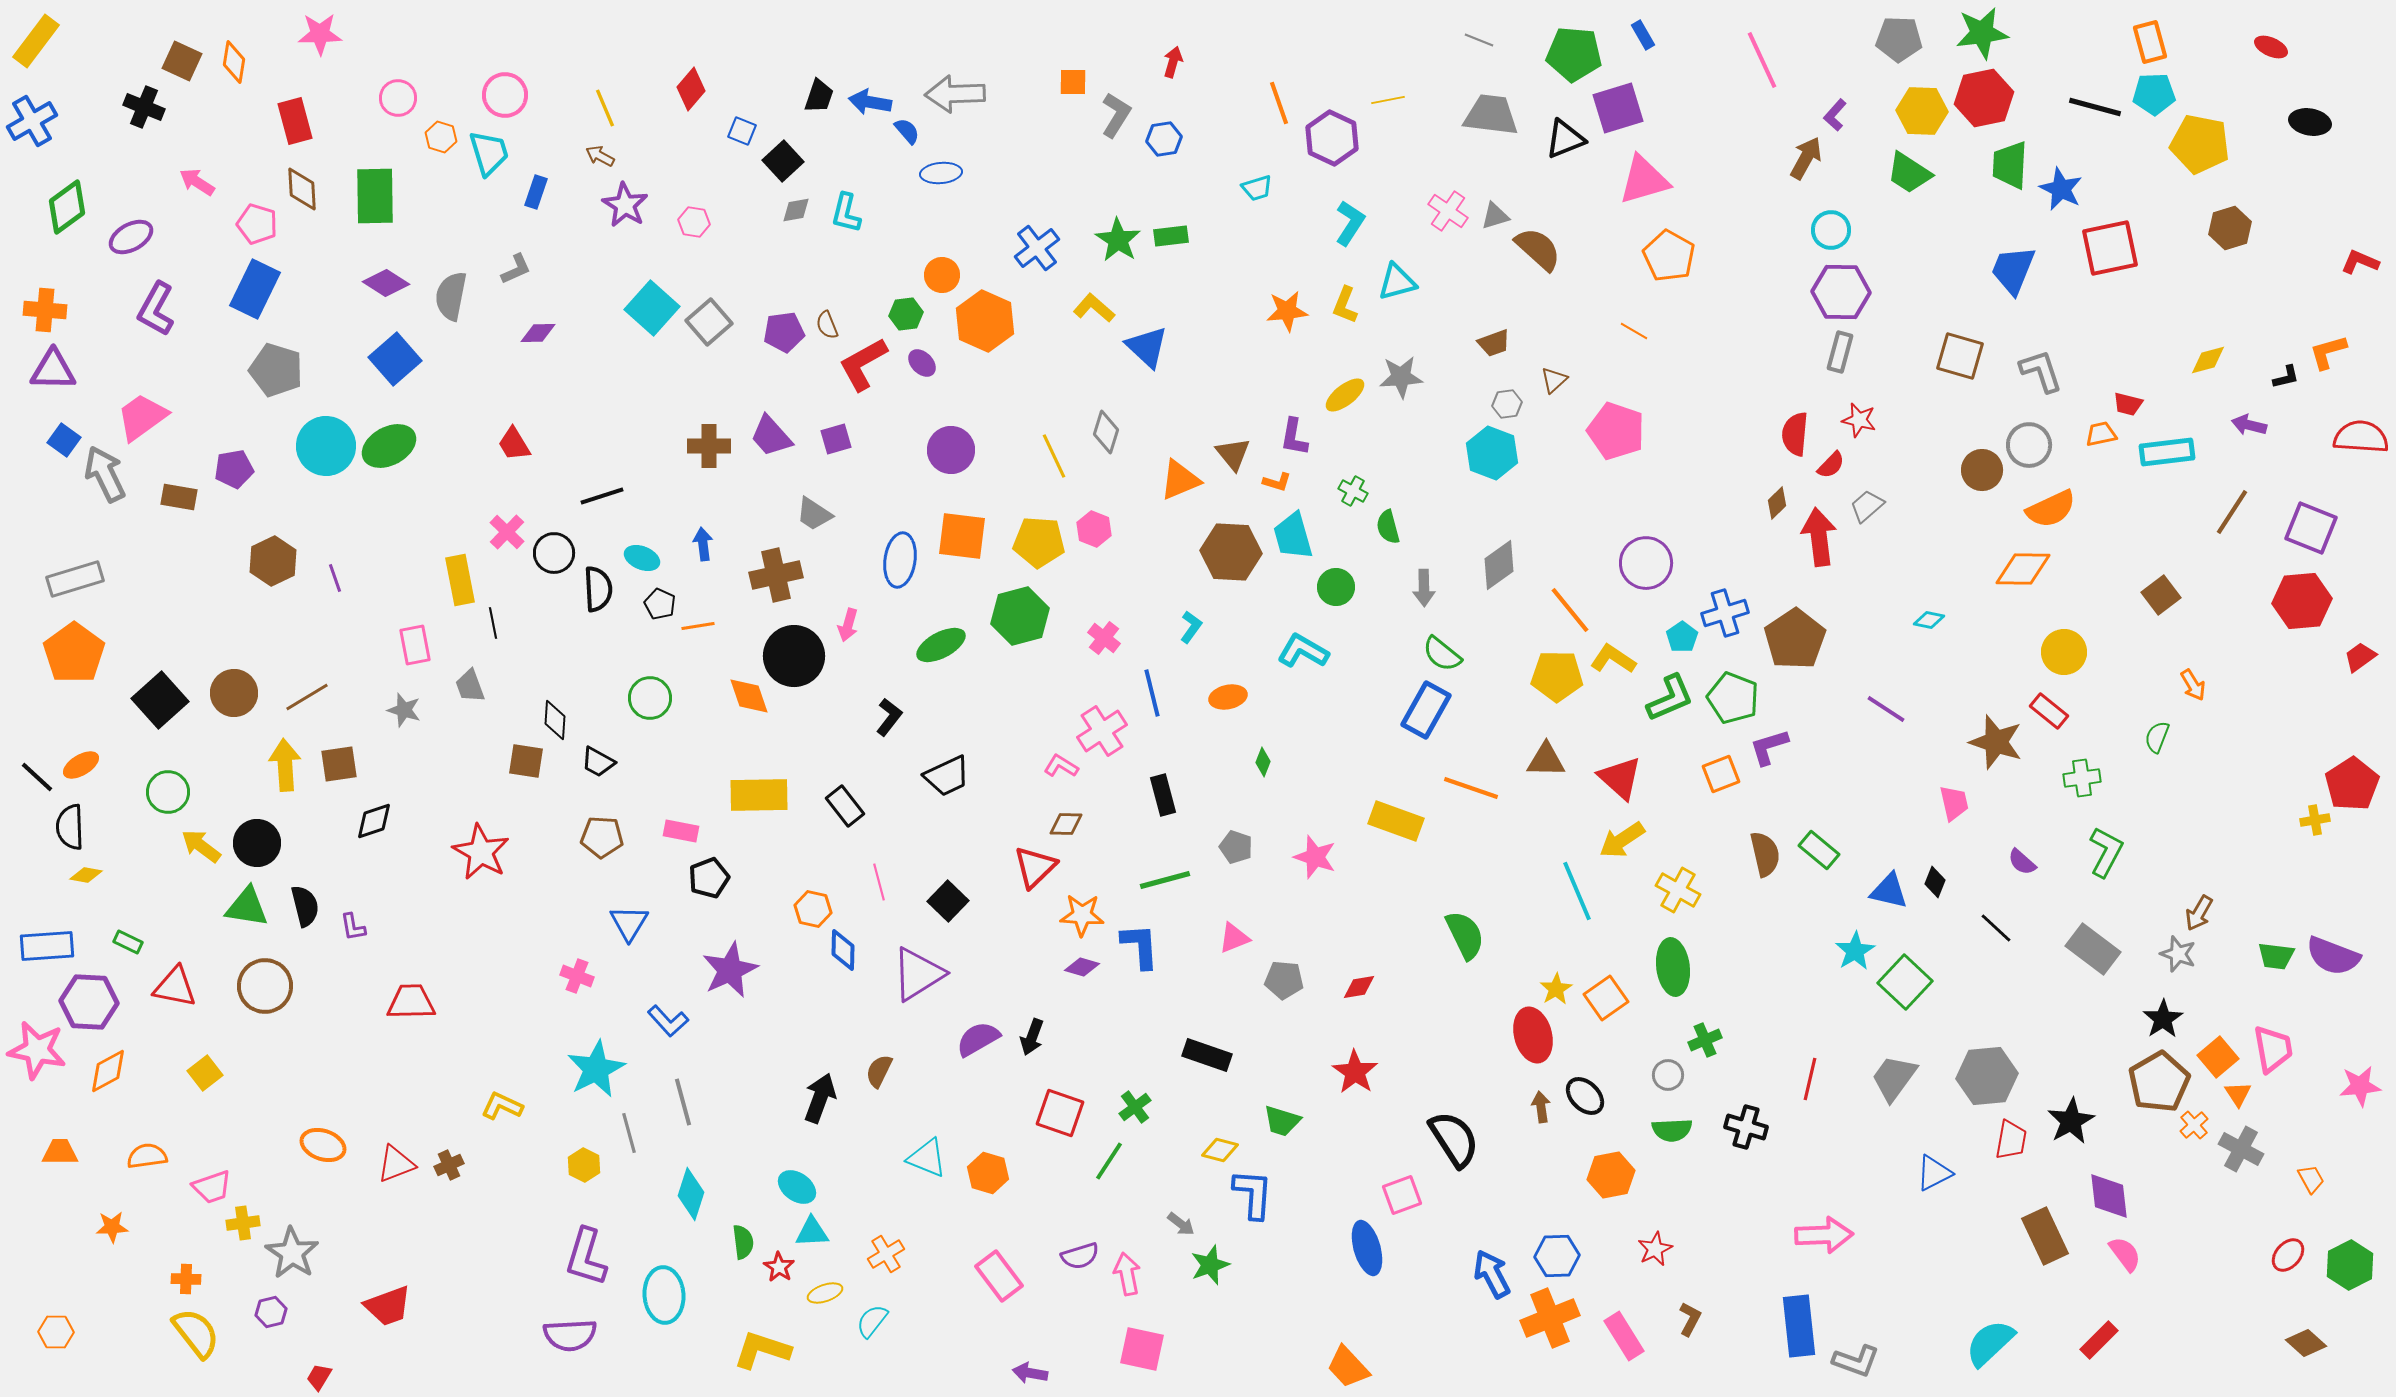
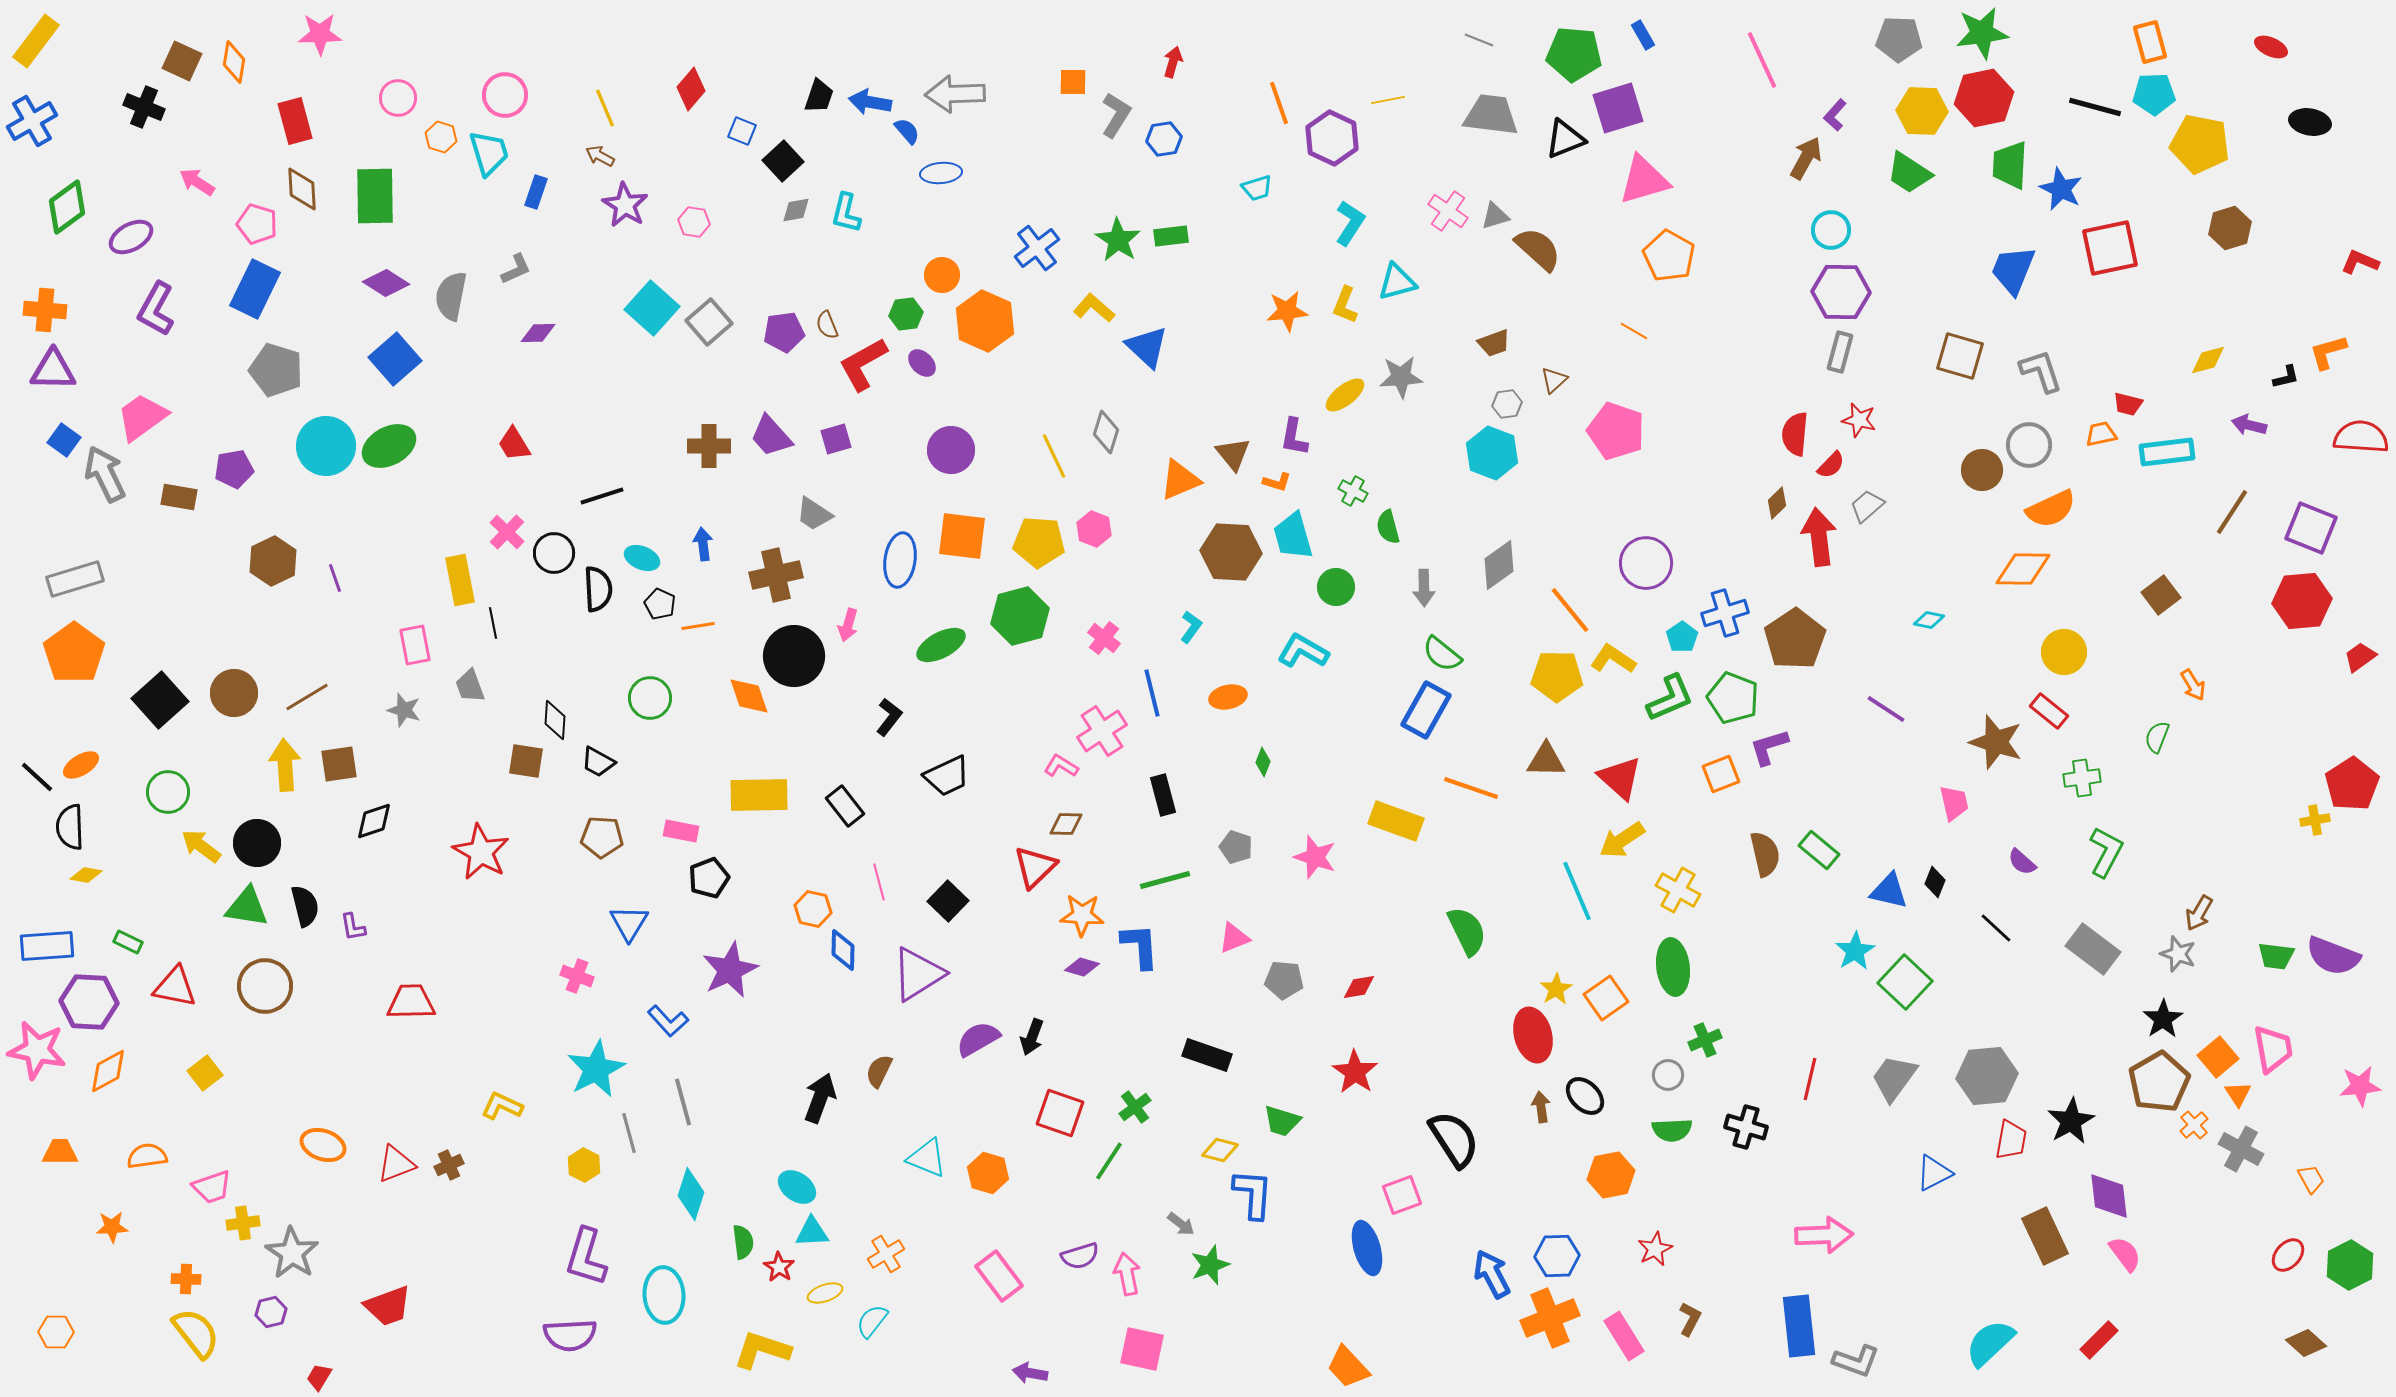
green semicircle at (1465, 935): moved 2 px right, 4 px up
